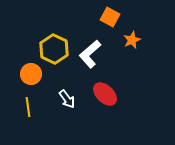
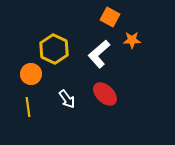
orange star: rotated 24 degrees clockwise
white L-shape: moved 9 px right
